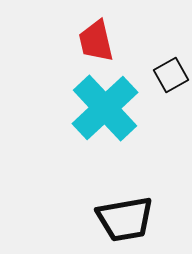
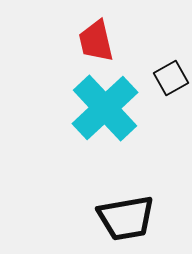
black square: moved 3 px down
black trapezoid: moved 1 px right, 1 px up
